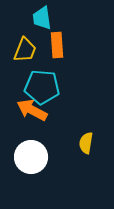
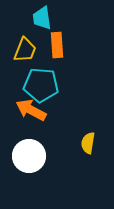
cyan pentagon: moved 1 px left, 2 px up
orange arrow: moved 1 px left
yellow semicircle: moved 2 px right
white circle: moved 2 px left, 1 px up
